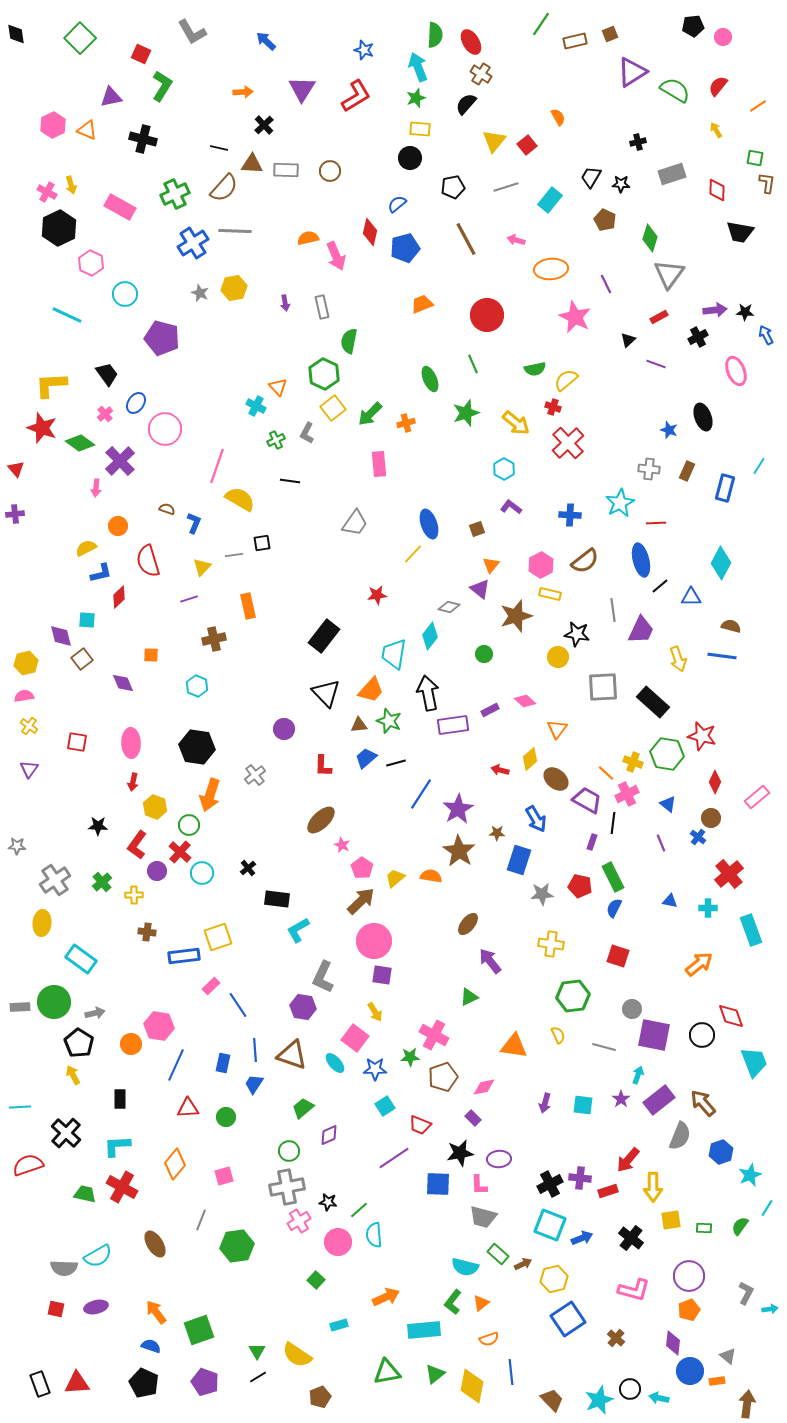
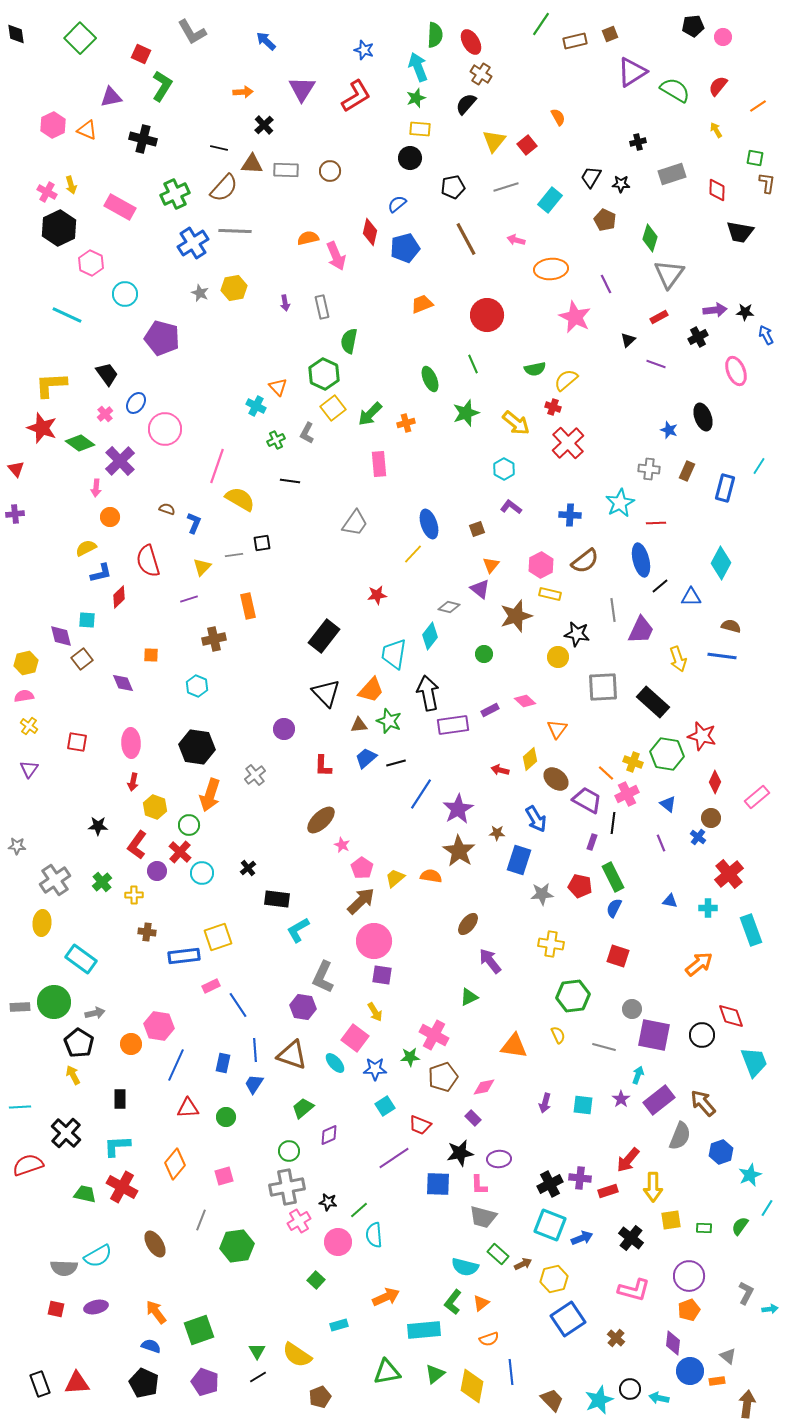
orange circle at (118, 526): moved 8 px left, 9 px up
pink rectangle at (211, 986): rotated 18 degrees clockwise
